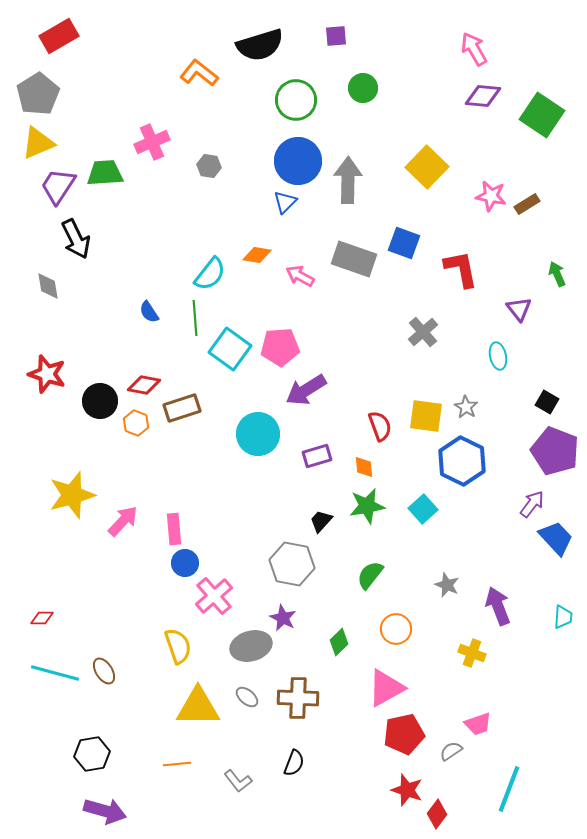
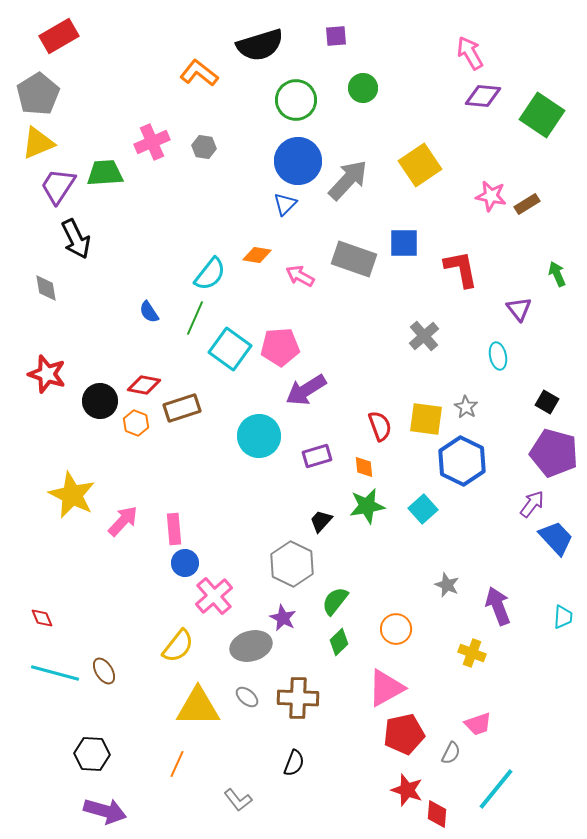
pink arrow at (474, 49): moved 4 px left, 4 px down
gray hexagon at (209, 166): moved 5 px left, 19 px up
yellow square at (427, 167): moved 7 px left, 2 px up; rotated 12 degrees clockwise
gray arrow at (348, 180): rotated 42 degrees clockwise
blue triangle at (285, 202): moved 2 px down
blue square at (404, 243): rotated 20 degrees counterclockwise
gray diamond at (48, 286): moved 2 px left, 2 px down
green line at (195, 318): rotated 28 degrees clockwise
gray cross at (423, 332): moved 1 px right, 4 px down
yellow square at (426, 416): moved 3 px down
cyan circle at (258, 434): moved 1 px right, 2 px down
purple pentagon at (555, 451): moved 1 px left, 2 px down; rotated 6 degrees counterclockwise
yellow star at (72, 495): rotated 30 degrees counterclockwise
gray hexagon at (292, 564): rotated 15 degrees clockwise
green semicircle at (370, 575): moved 35 px left, 26 px down
red diamond at (42, 618): rotated 65 degrees clockwise
yellow semicircle at (178, 646): rotated 57 degrees clockwise
gray semicircle at (451, 751): moved 2 px down; rotated 150 degrees clockwise
black hexagon at (92, 754): rotated 12 degrees clockwise
orange line at (177, 764): rotated 60 degrees counterclockwise
gray L-shape at (238, 781): moved 19 px down
cyan line at (509, 789): moved 13 px left; rotated 18 degrees clockwise
red diamond at (437, 814): rotated 32 degrees counterclockwise
